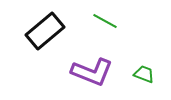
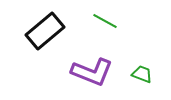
green trapezoid: moved 2 px left
